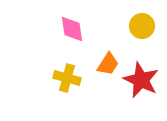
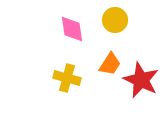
yellow circle: moved 27 px left, 6 px up
orange trapezoid: moved 2 px right
